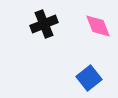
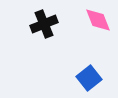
pink diamond: moved 6 px up
